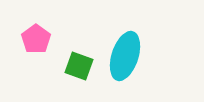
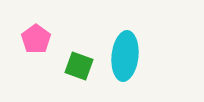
cyan ellipse: rotated 12 degrees counterclockwise
